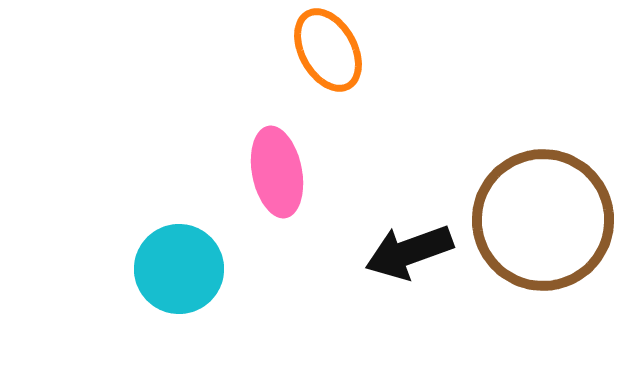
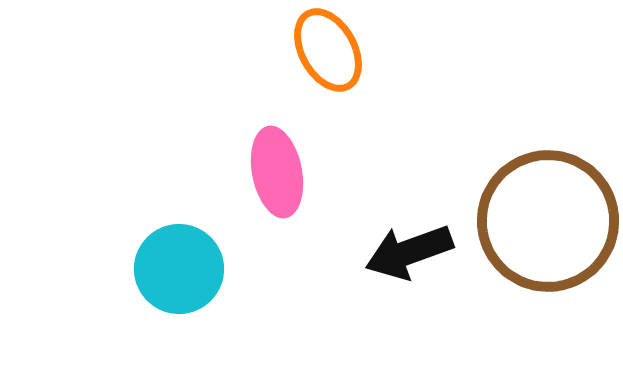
brown circle: moved 5 px right, 1 px down
